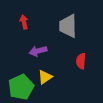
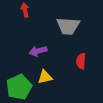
red arrow: moved 1 px right, 12 px up
gray trapezoid: rotated 85 degrees counterclockwise
yellow triangle: rotated 21 degrees clockwise
green pentagon: moved 2 px left
